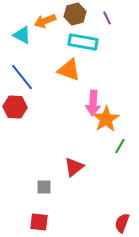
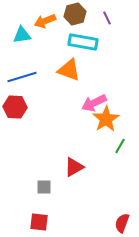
cyan triangle: rotated 36 degrees counterclockwise
blue line: rotated 68 degrees counterclockwise
pink arrow: moved 1 px right; rotated 60 degrees clockwise
red triangle: rotated 10 degrees clockwise
